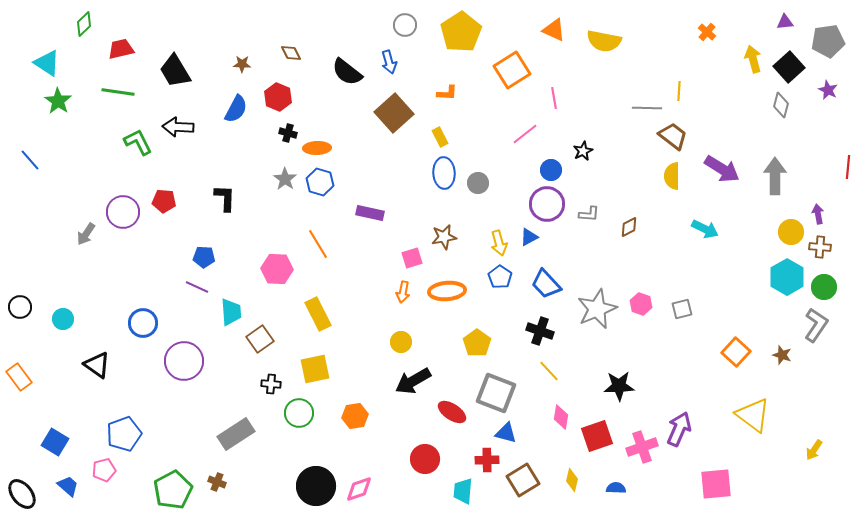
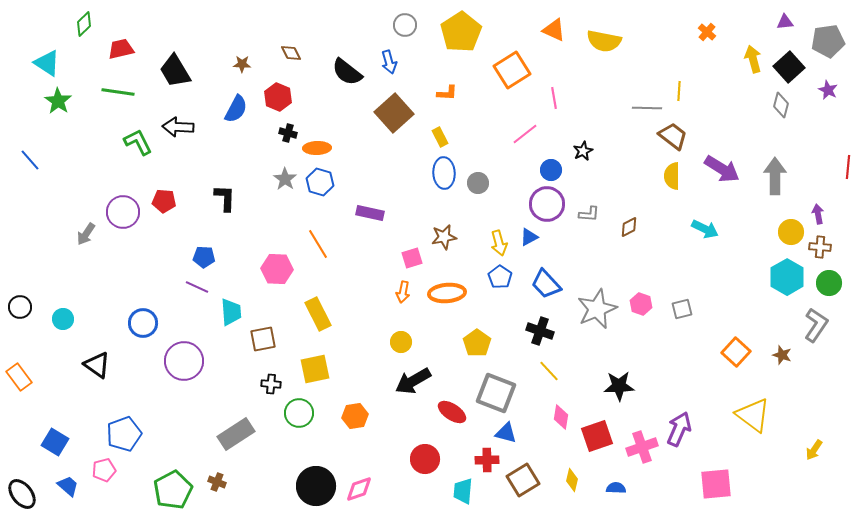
green circle at (824, 287): moved 5 px right, 4 px up
orange ellipse at (447, 291): moved 2 px down
brown square at (260, 339): moved 3 px right; rotated 24 degrees clockwise
